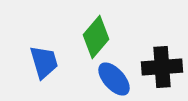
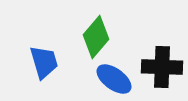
black cross: rotated 6 degrees clockwise
blue ellipse: rotated 12 degrees counterclockwise
